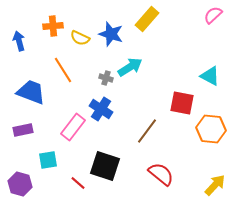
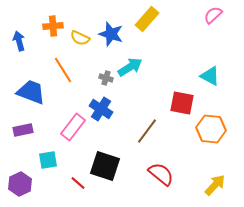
purple hexagon: rotated 20 degrees clockwise
